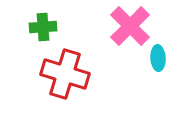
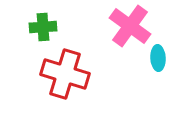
pink cross: rotated 9 degrees counterclockwise
